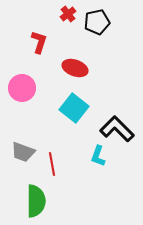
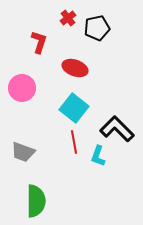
red cross: moved 4 px down
black pentagon: moved 6 px down
red line: moved 22 px right, 22 px up
